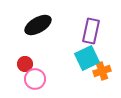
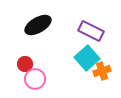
purple rectangle: rotated 75 degrees counterclockwise
cyan square: rotated 15 degrees counterclockwise
